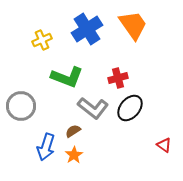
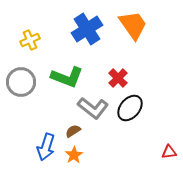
yellow cross: moved 12 px left
red cross: rotated 30 degrees counterclockwise
gray circle: moved 24 px up
red triangle: moved 5 px right, 7 px down; rotated 42 degrees counterclockwise
